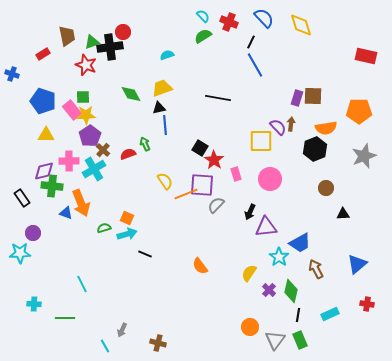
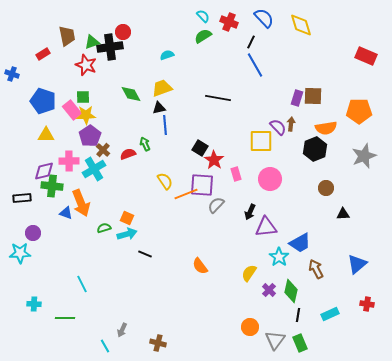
red rectangle at (366, 56): rotated 10 degrees clockwise
black rectangle at (22, 198): rotated 60 degrees counterclockwise
green rectangle at (300, 340): moved 3 px down
